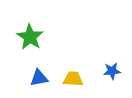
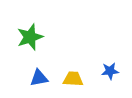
green star: rotated 20 degrees clockwise
blue star: moved 2 px left
